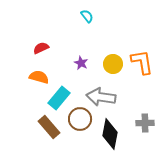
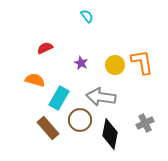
red semicircle: moved 4 px right
yellow circle: moved 2 px right, 1 px down
orange semicircle: moved 4 px left, 3 px down
cyan rectangle: rotated 10 degrees counterclockwise
brown circle: moved 1 px down
gray cross: rotated 24 degrees counterclockwise
brown rectangle: moved 1 px left, 1 px down
